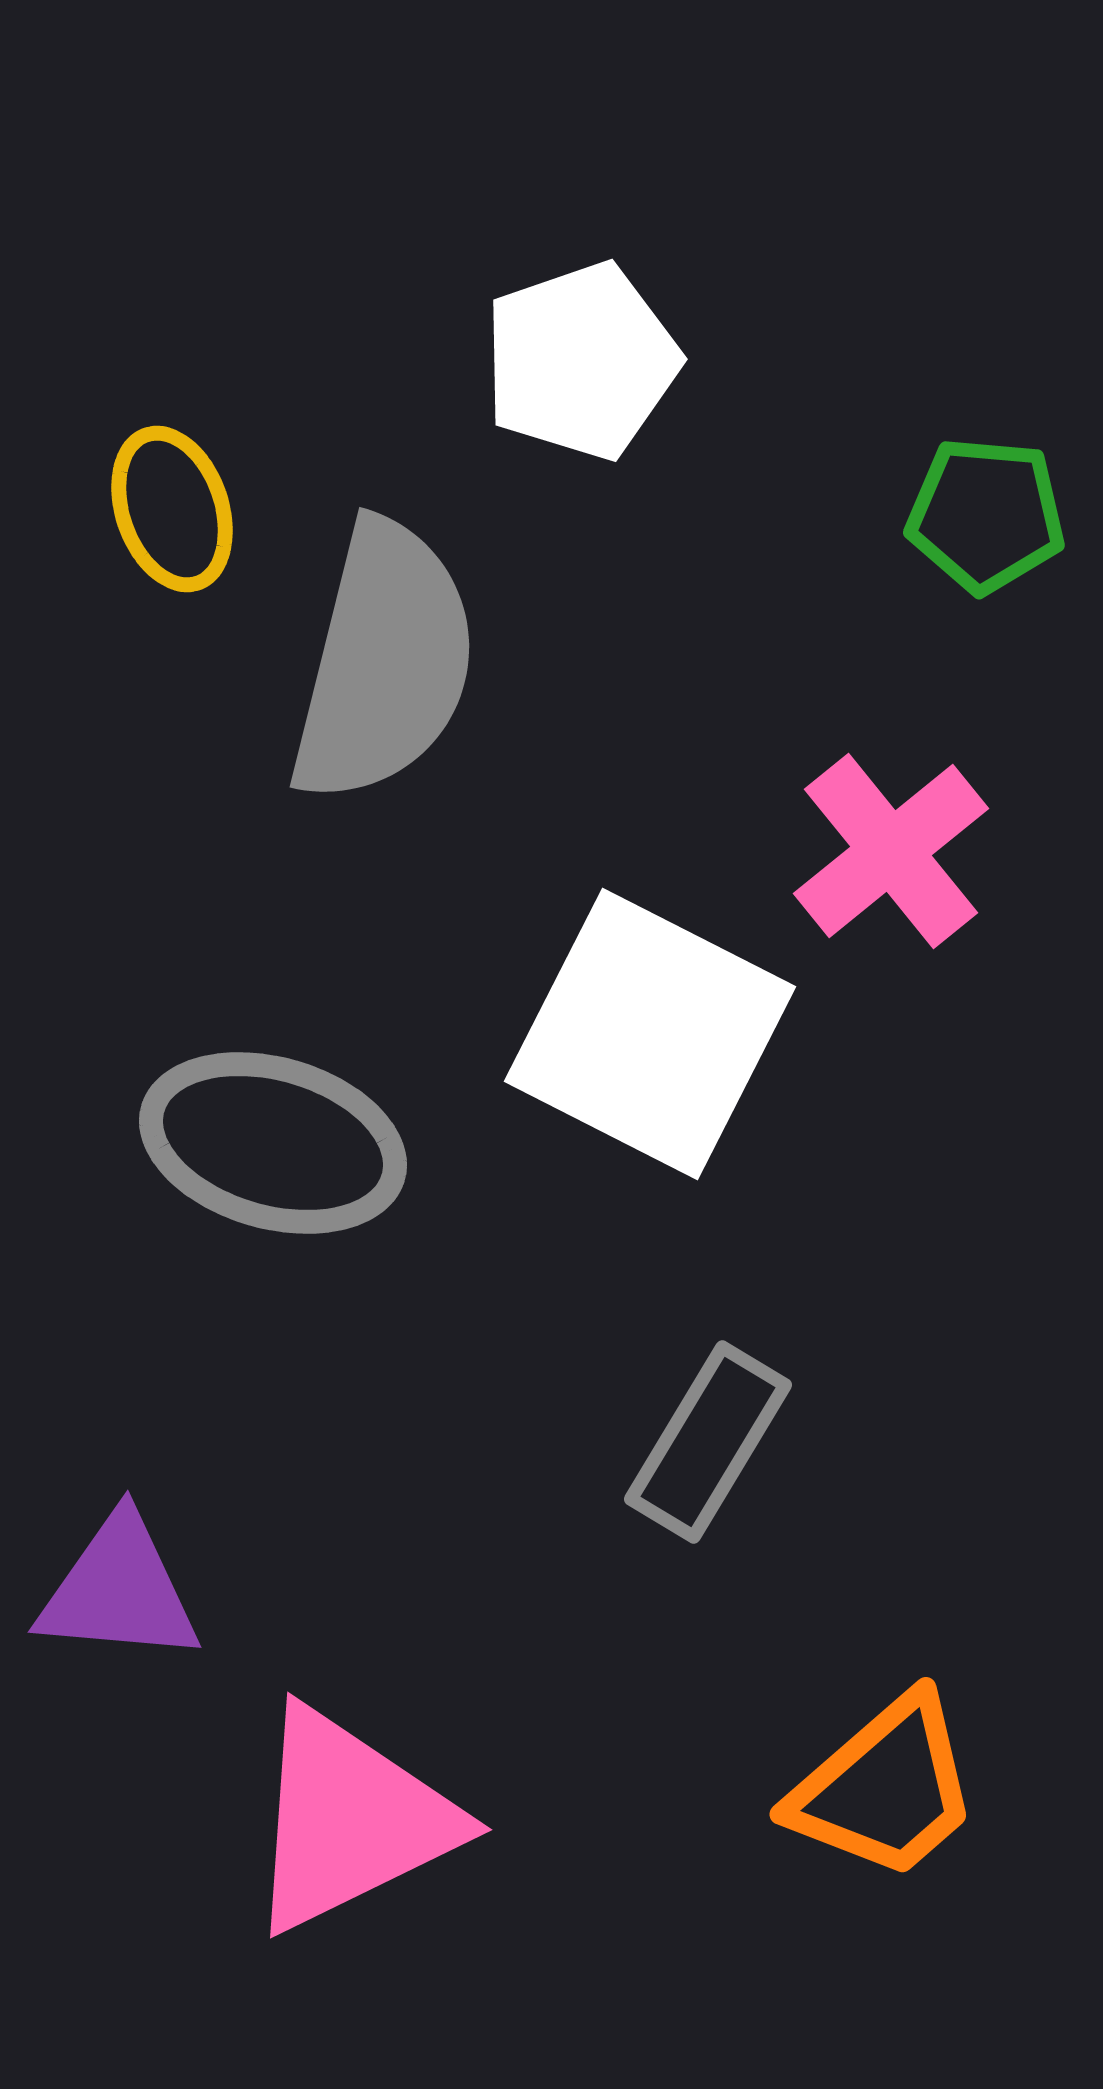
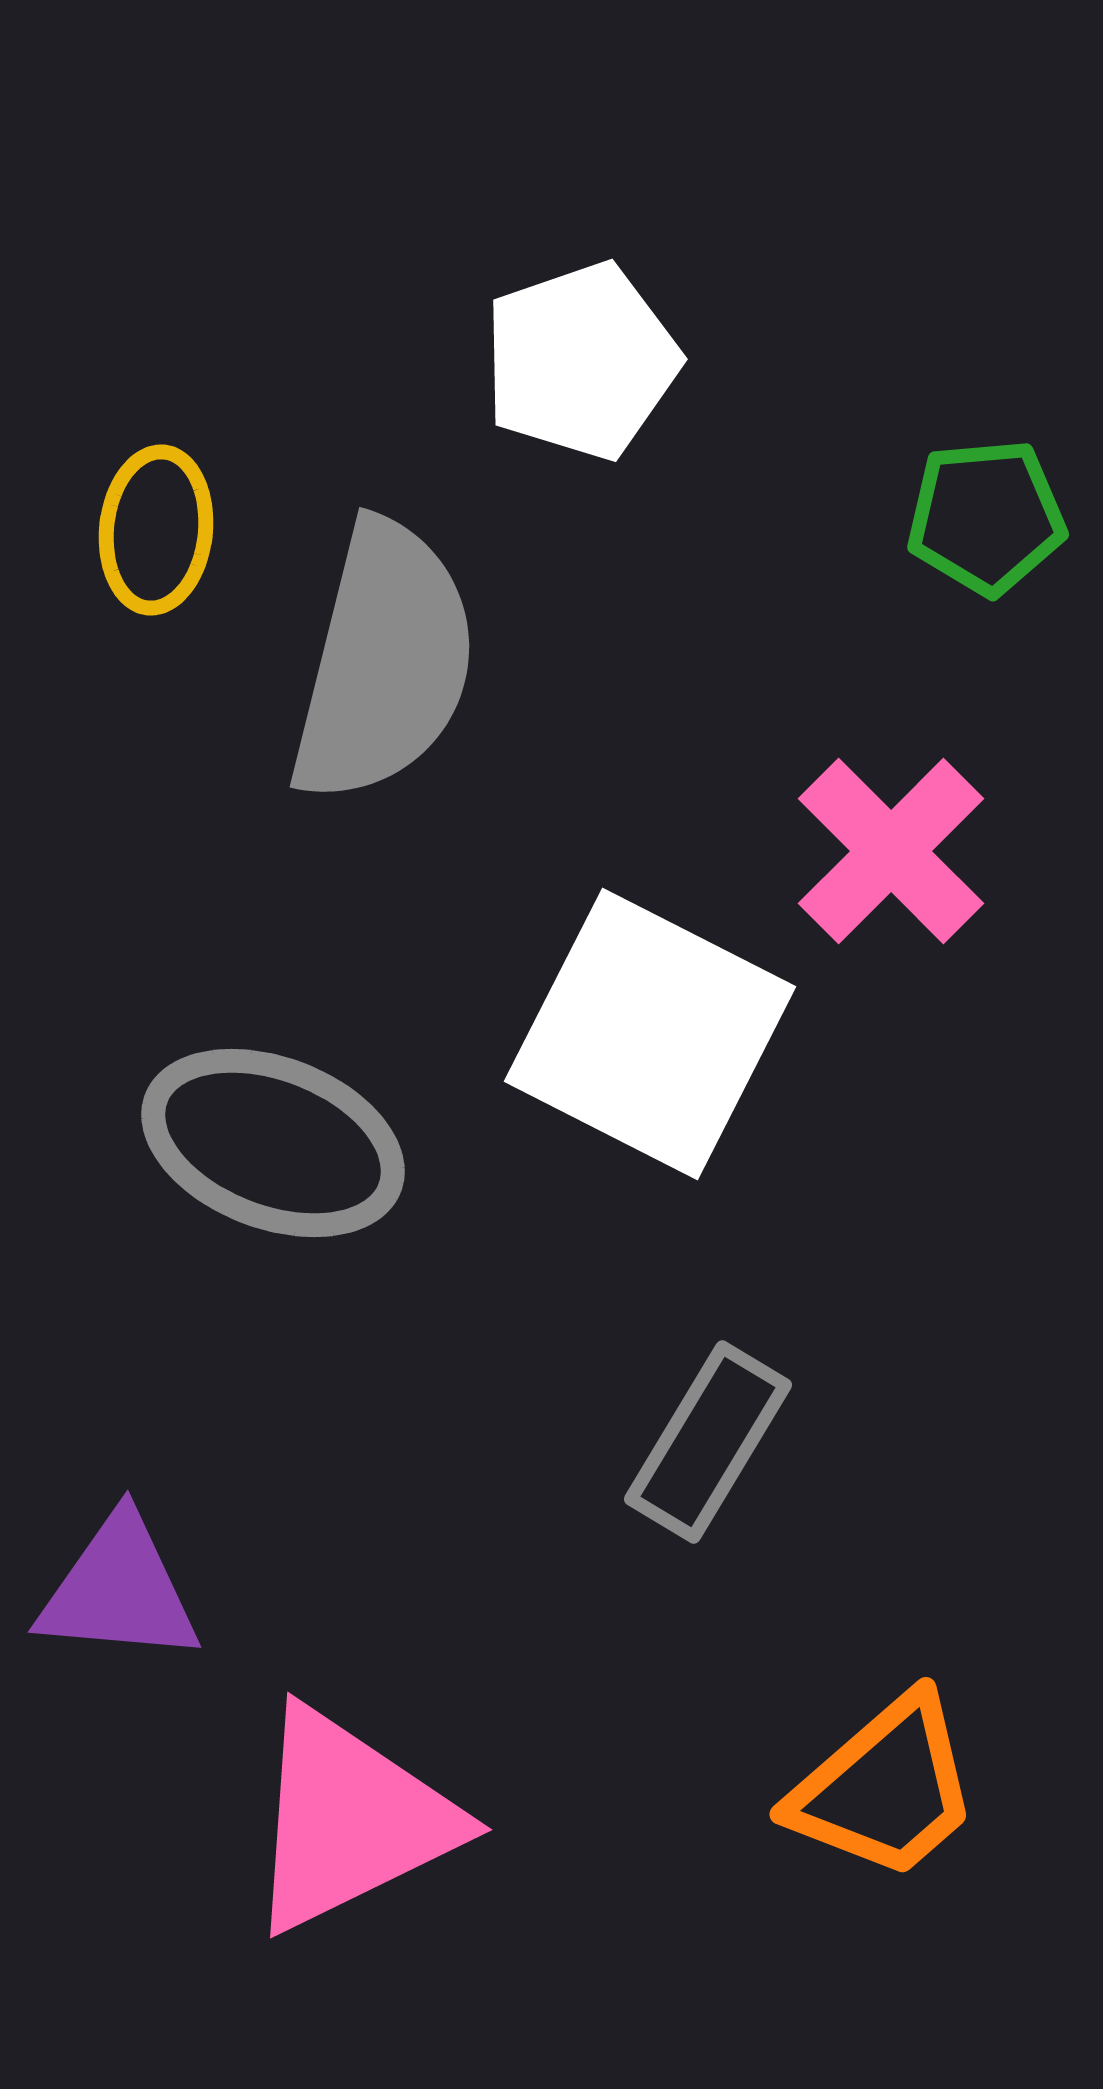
yellow ellipse: moved 16 px left, 21 px down; rotated 25 degrees clockwise
green pentagon: moved 2 px down; rotated 10 degrees counterclockwise
pink cross: rotated 6 degrees counterclockwise
gray ellipse: rotated 5 degrees clockwise
